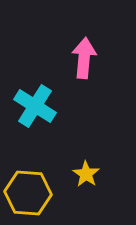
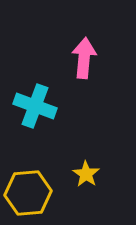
cyan cross: rotated 12 degrees counterclockwise
yellow hexagon: rotated 9 degrees counterclockwise
